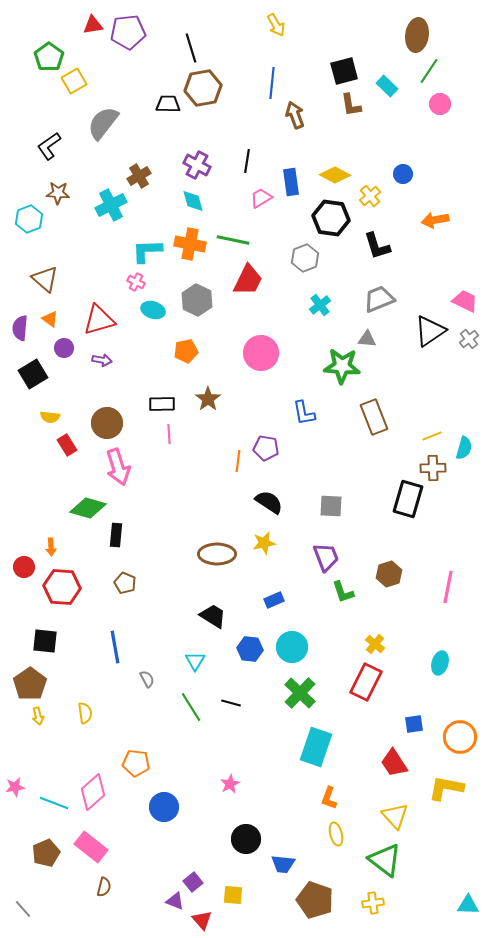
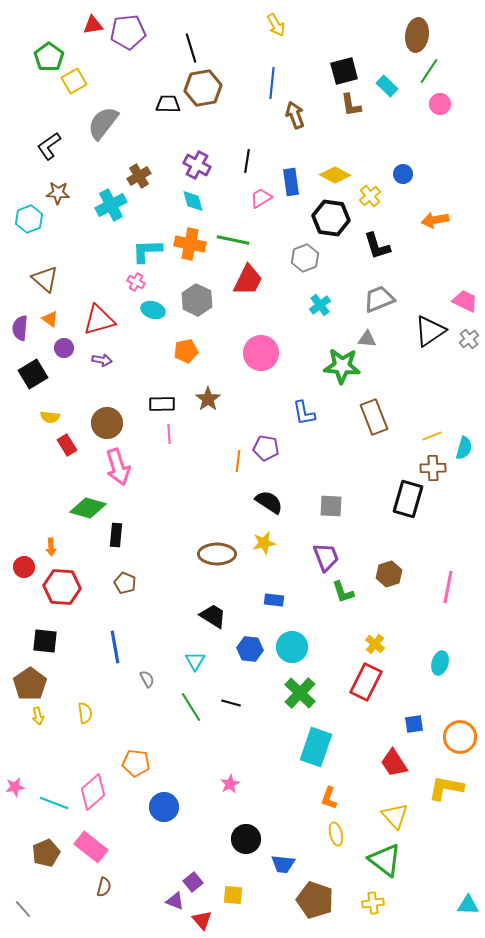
blue rectangle at (274, 600): rotated 30 degrees clockwise
